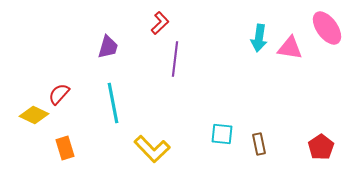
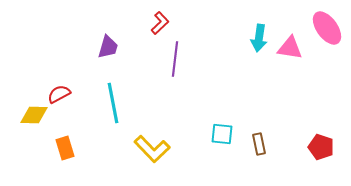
red semicircle: rotated 20 degrees clockwise
yellow diamond: rotated 24 degrees counterclockwise
red pentagon: rotated 20 degrees counterclockwise
